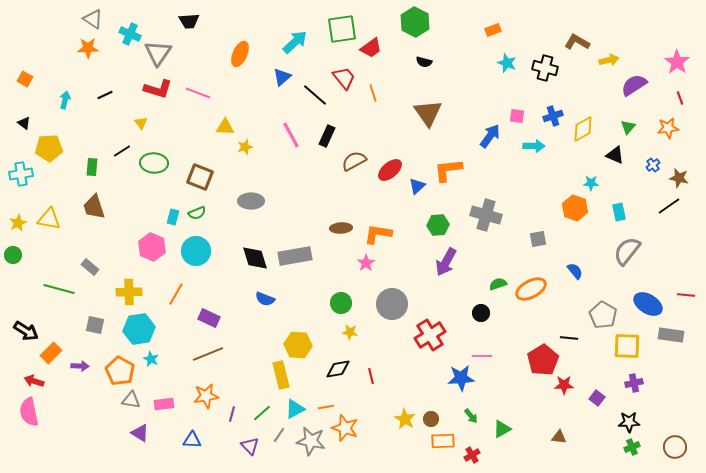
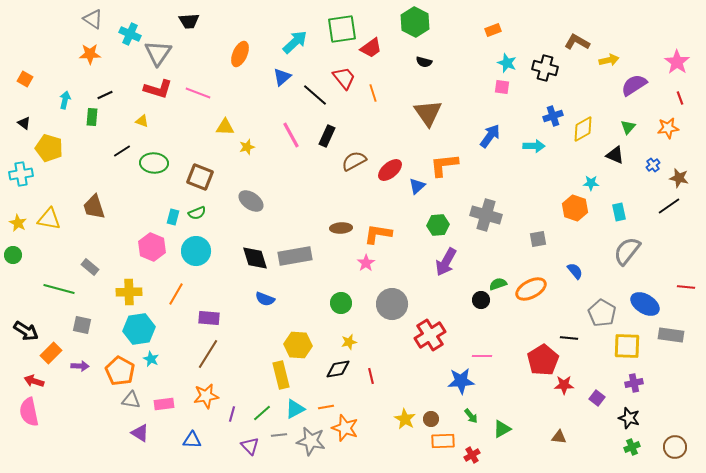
orange star at (88, 48): moved 2 px right, 6 px down
pink square at (517, 116): moved 15 px left, 29 px up
yellow triangle at (141, 123): moved 1 px right, 2 px up; rotated 32 degrees counterclockwise
yellow star at (245, 147): moved 2 px right
yellow pentagon at (49, 148): rotated 20 degrees clockwise
green rectangle at (92, 167): moved 50 px up
orange L-shape at (448, 170): moved 4 px left, 5 px up
gray ellipse at (251, 201): rotated 35 degrees clockwise
yellow star at (18, 223): rotated 18 degrees counterclockwise
red line at (686, 295): moved 8 px up
blue ellipse at (648, 304): moved 3 px left
black circle at (481, 313): moved 13 px up
gray pentagon at (603, 315): moved 1 px left, 2 px up
purple rectangle at (209, 318): rotated 20 degrees counterclockwise
gray square at (95, 325): moved 13 px left
yellow star at (350, 332): moved 1 px left, 10 px down; rotated 21 degrees counterclockwise
brown line at (208, 354): rotated 36 degrees counterclockwise
blue star at (461, 378): moved 3 px down
black star at (629, 422): moved 4 px up; rotated 20 degrees clockwise
gray line at (279, 435): rotated 49 degrees clockwise
